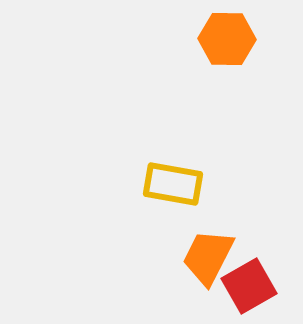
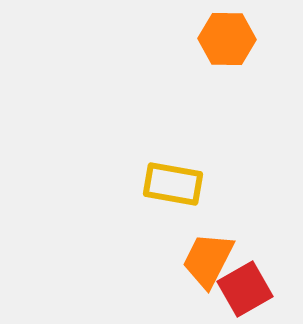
orange trapezoid: moved 3 px down
red square: moved 4 px left, 3 px down
